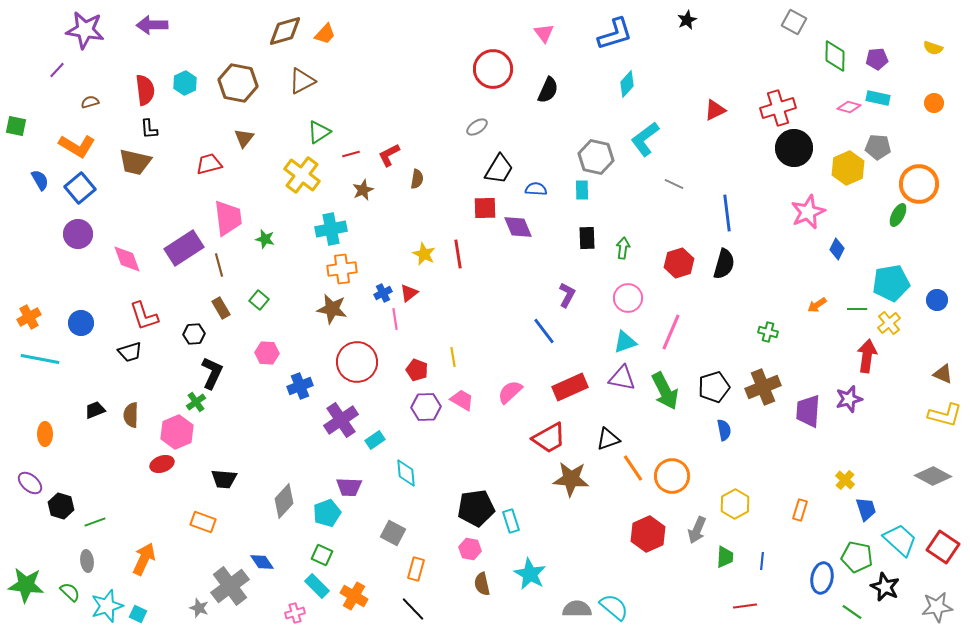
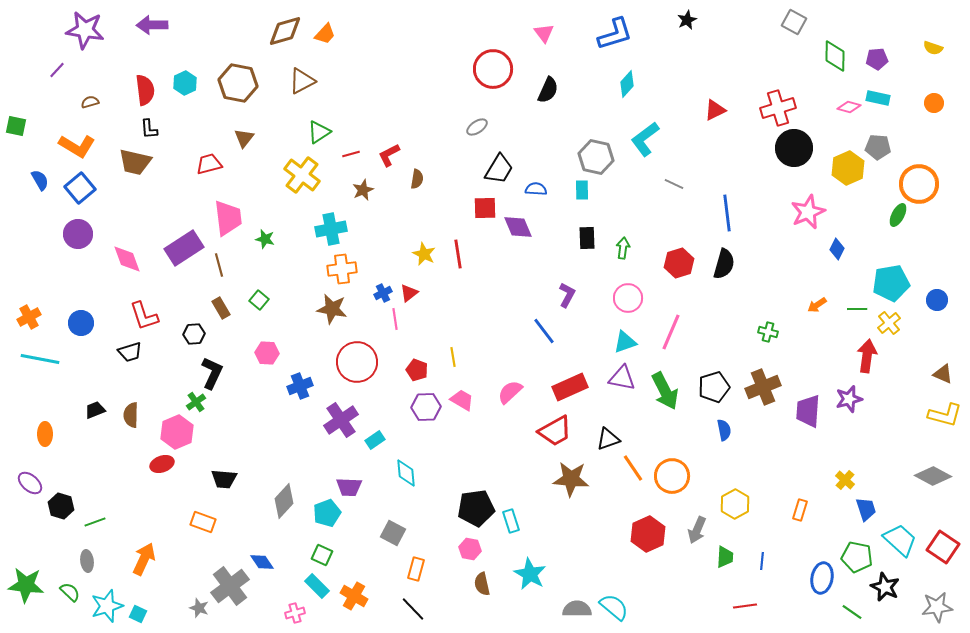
red trapezoid at (549, 438): moved 6 px right, 7 px up
